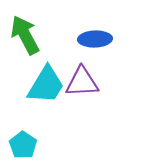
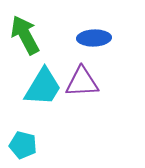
blue ellipse: moved 1 px left, 1 px up
cyan trapezoid: moved 3 px left, 2 px down
cyan pentagon: rotated 20 degrees counterclockwise
